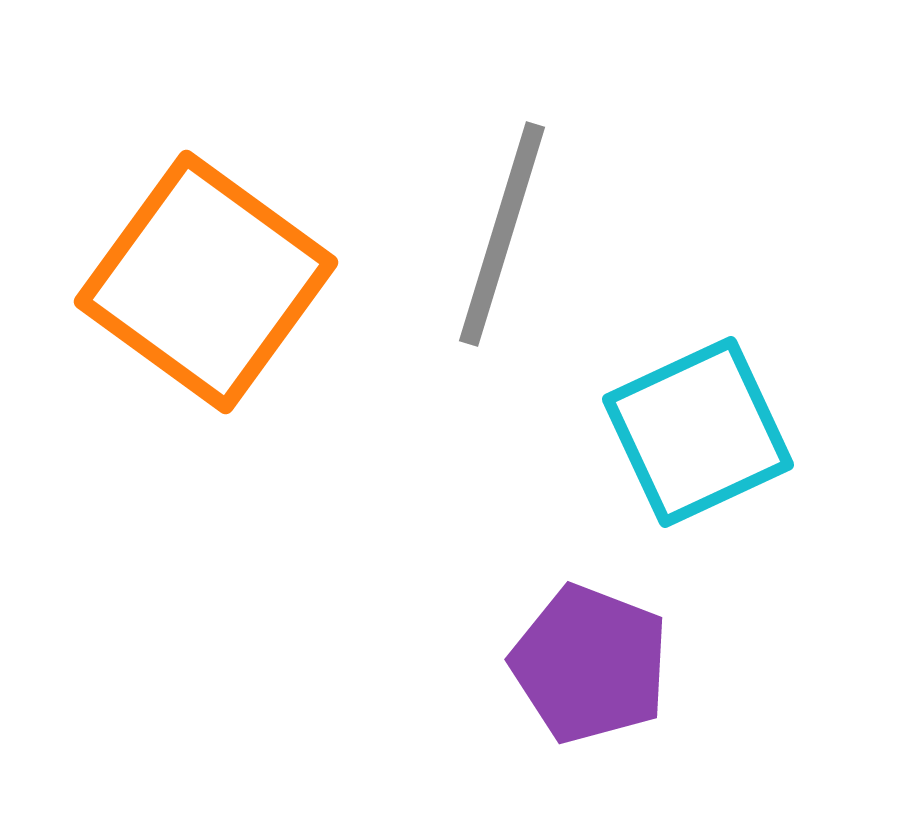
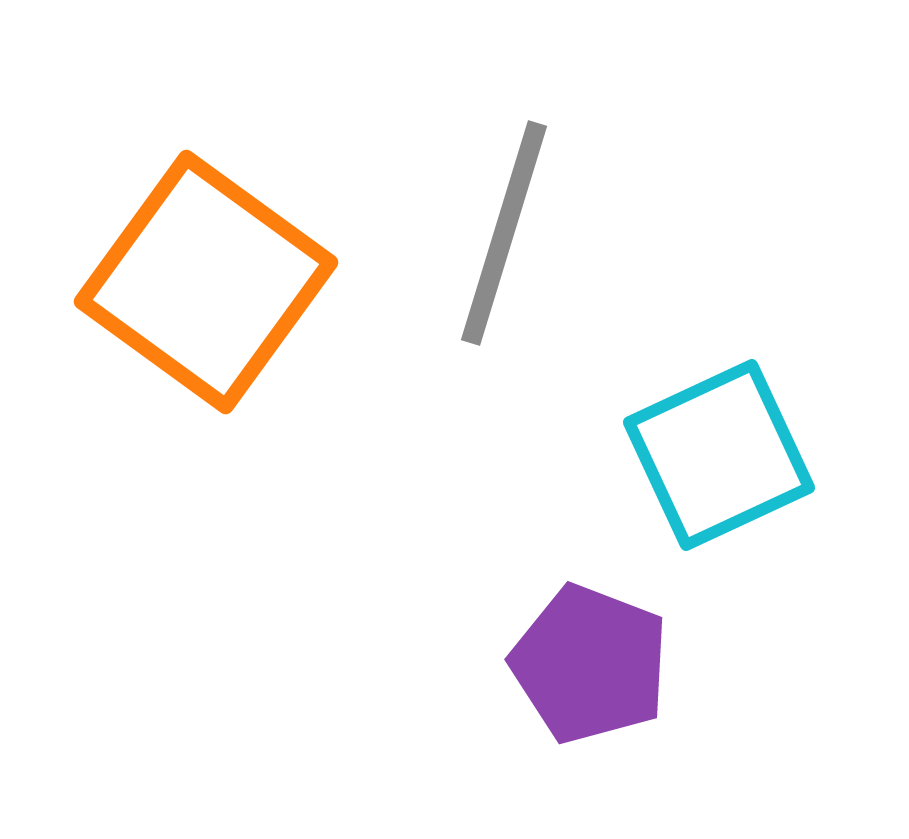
gray line: moved 2 px right, 1 px up
cyan square: moved 21 px right, 23 px down
